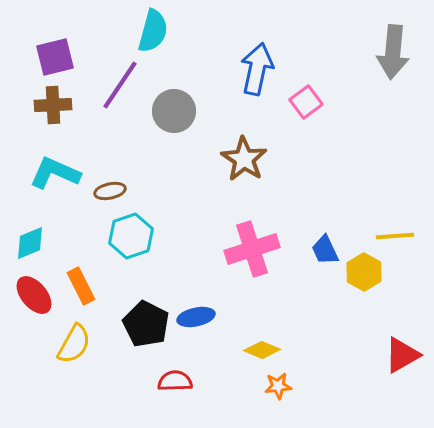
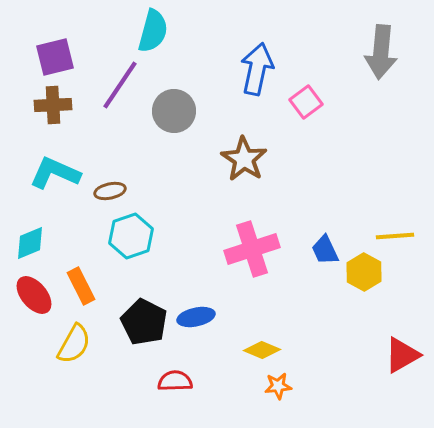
gray arrow: moved 12 px left
black pentagon: moved 2 px left, 2 px up
